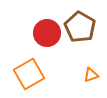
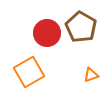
brown pentagon: moved 1 px right
orange square: moved 2 px up
